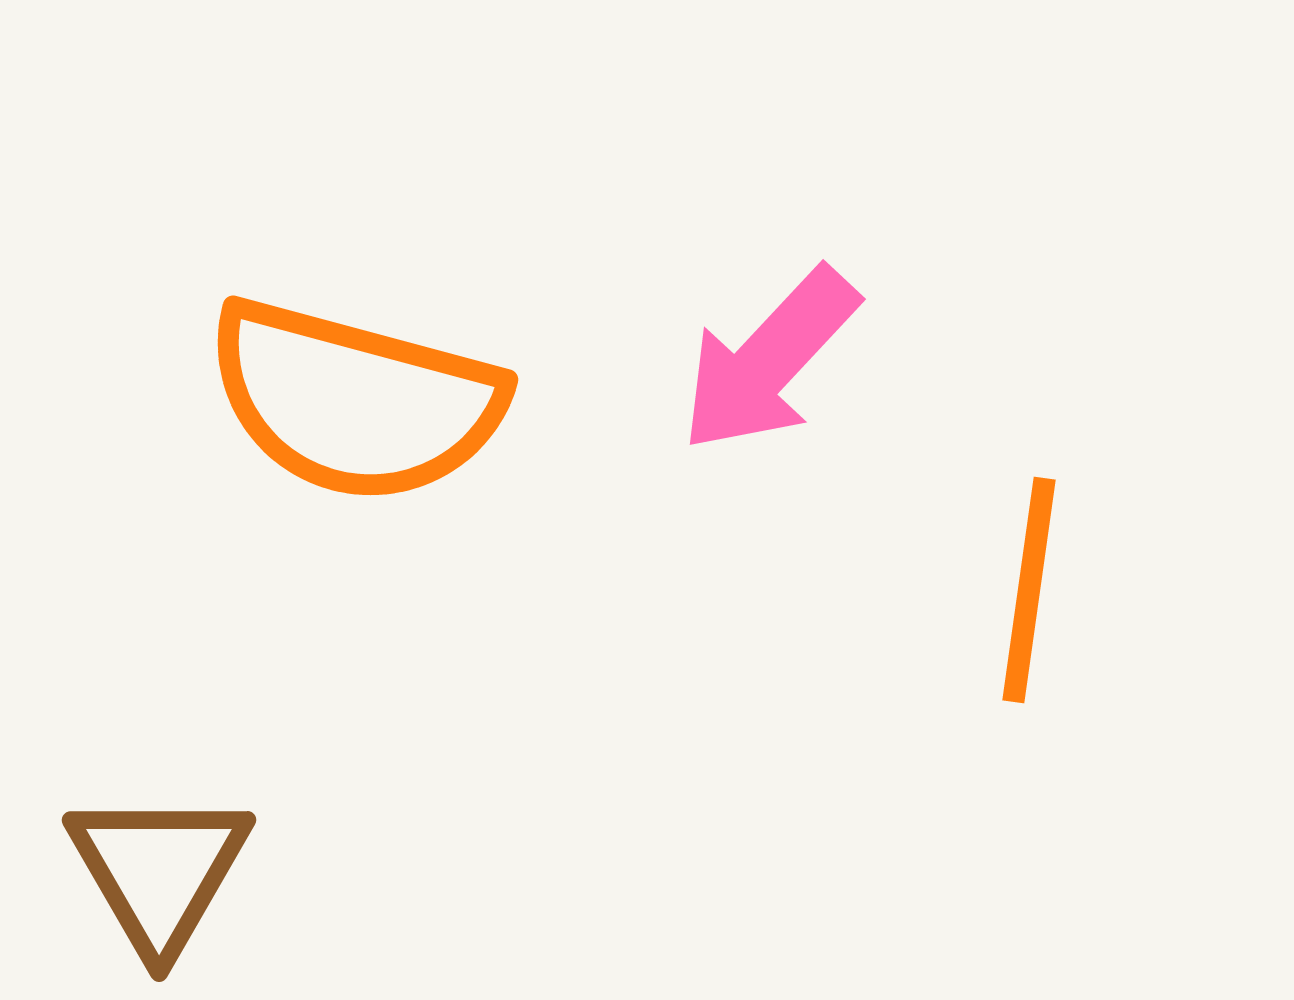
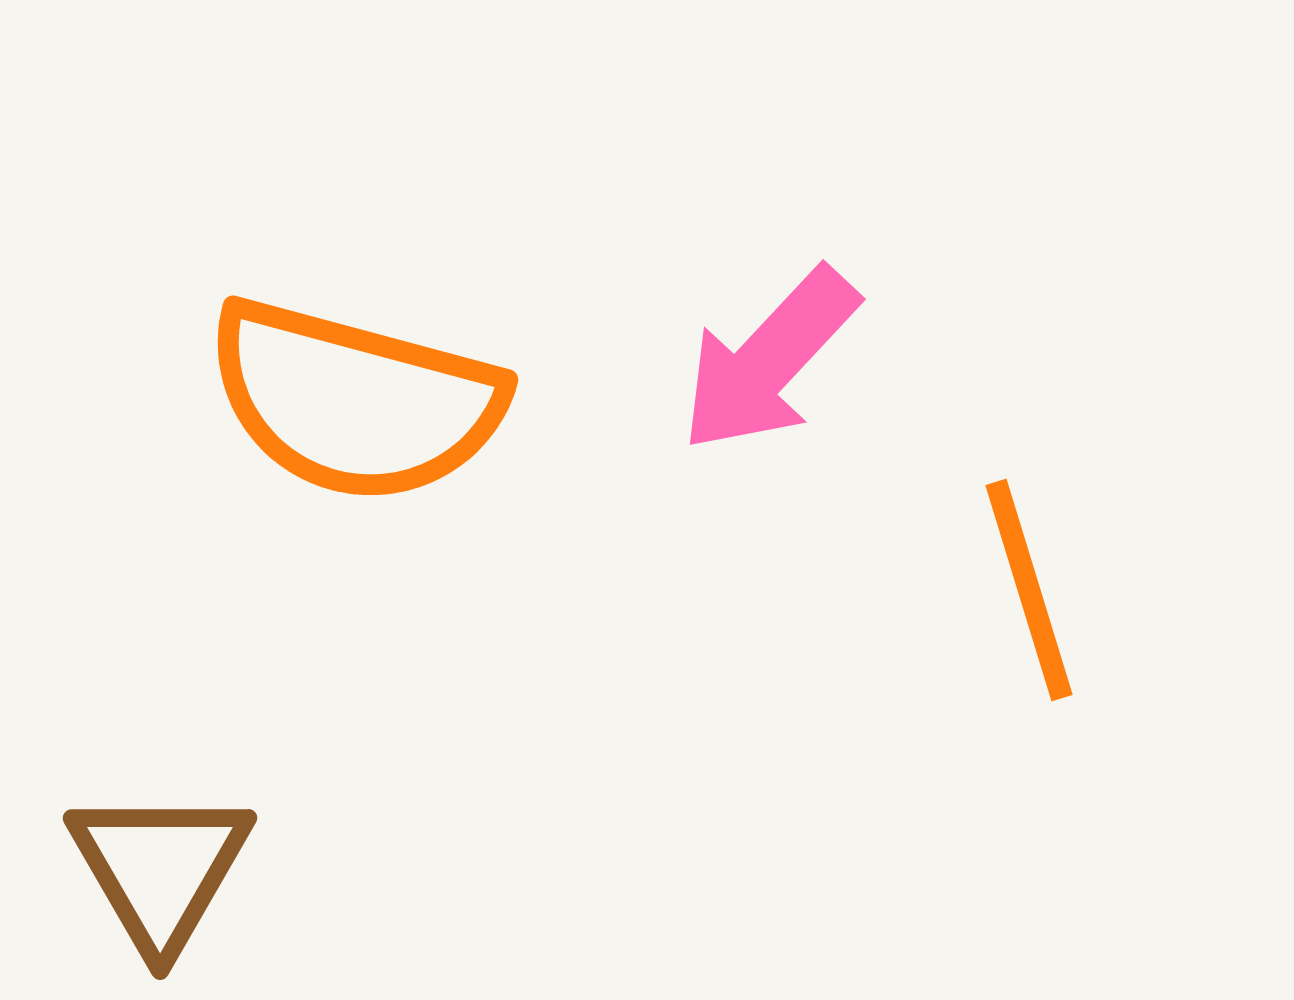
orange line: rotated 25 degrees counterclockwise
brown triangle: moved 1 px right, 2 px up
